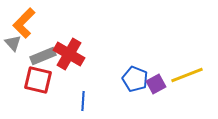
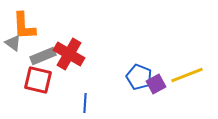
orange L-shape: moved 3 px down; rotated 48 degrees counterclockwise
gray triangle: rotated 12 degrees counterclockwise
blue pentagon: moved 4 px right, 2 px up
blue line: moved 2 px right, 2 px down
